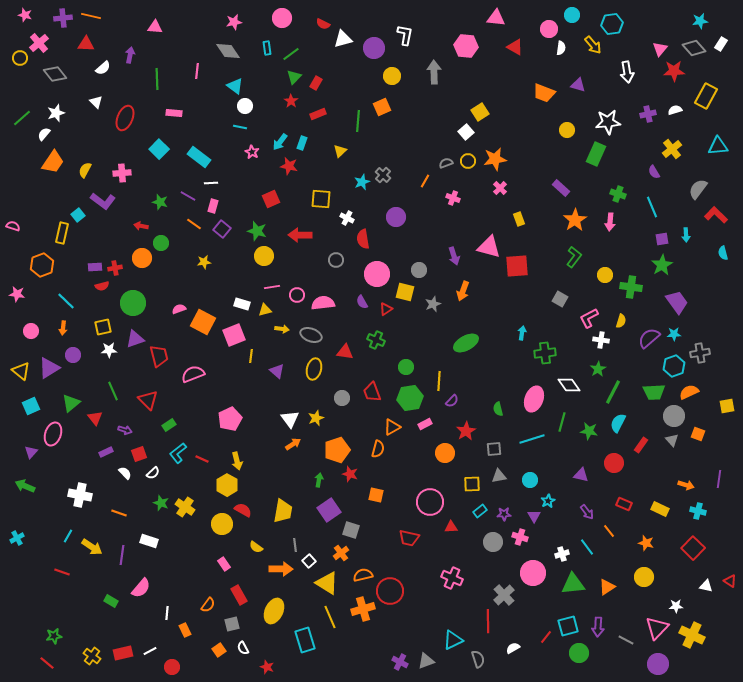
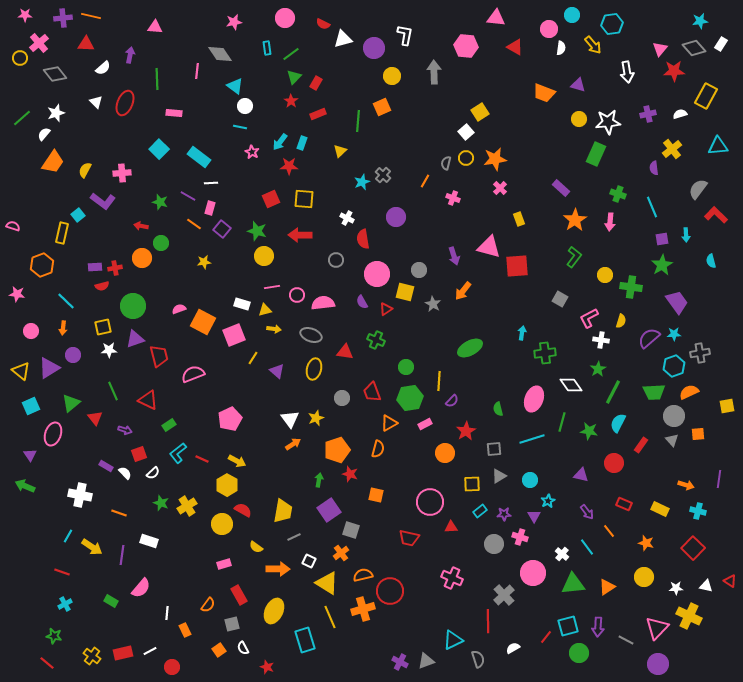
pink star at (25, 15): rotated 16 degrees counterclockwise
pink circle at (282, 18): moved 3 px right
gray diamond at (228, 51): moved 8 px left, 3 px down
white semicircle at (675, 110): moved 5 px right, 4 px down
red ellipse at (125, 118): moved 15 px up
yellow circle at (567, 130): moved 12 px right, 11 px up
yellow circle at (468, 161): moved 2 px left, 3 px up
gray semicircle at (446, 163): rotated 56 degrees counterclockwise
red star at (289, 166): rotated 12 degrees counterclockwise
purple semicircle at (654, 172): moved 4 px up; rotated 24 degrees clockwise
yellow square at (321, 199): moved 17 px left
pink rectangle at (213, 206): moved 3 px left, 2 px down
cyan semicircle at (723, 253): moved 12 px left, 8 px down
orange arrow at (463, 291): rotated 18 degrees clockwise
green circle at (133, 303): moved 3 px down
gray star at (433, 304): rotated 21 degrees counterclockwise
yellow arrow at (282, 329): moved 8 px left
green ellipse at (466, 343): moved 4 px right, 5 px down
yellow line at (251, 356): moved 2 px right, 2 px down; rotated 24 degrees clockwise
white diamond at (569, 385): moved 2 px right
red triangle at (148, 400): rotated 20 degrees counterclockwise
orange triangle at (392, 427): moved 3 px left, 4 px up
orange square at (698, 434): rotated 24 degrees counterclockwise
purple triangle at (31, 452): moved 1 px left, 3 px down; rotated 16 degrees counterclockwise
purple rectangle at (106, 452): moved 14 px down; rotated 56 degrees clockwise
yellow arrow at (237, 461): rotated 48 degrees counterclockwise
gray triangle at (499, 476): rotated 21 degrees counterclockwise
yellow cross at (185, 507): moved 2 px right, 1 px up; rotated 24 degrees clockwise
cyan cross at (17, 538): moved 48 px right, 66 px down
gray circle at (493, 542): moved 1 px right, 2 px down
gray line at (295, 545): moved 1 px left, 8 px up; rotated 72 degrees clockwise
white cross at (562, 554): rotated 32 degrees counterclockwise
white square at (309, 561): rotated 24 degrees counterclockwise
pink rectangle at (224, 564): rotated 72 degrees counterclockwise
orange arrow at (281, 569): moved 3 px left
white star at (676, 606): moved 18 px up
yellow cross at (692, 635): moved 3 px left, 19 px up
green star at (54, 636): rotated 21 degrees clockwise
